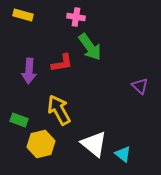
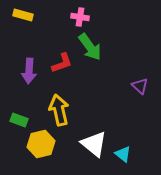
pink cross: moved 4 px right
red L-shape: rotated 10 degrees counterclockwise
yellow arrow: rotated 16 degrees clockwise
